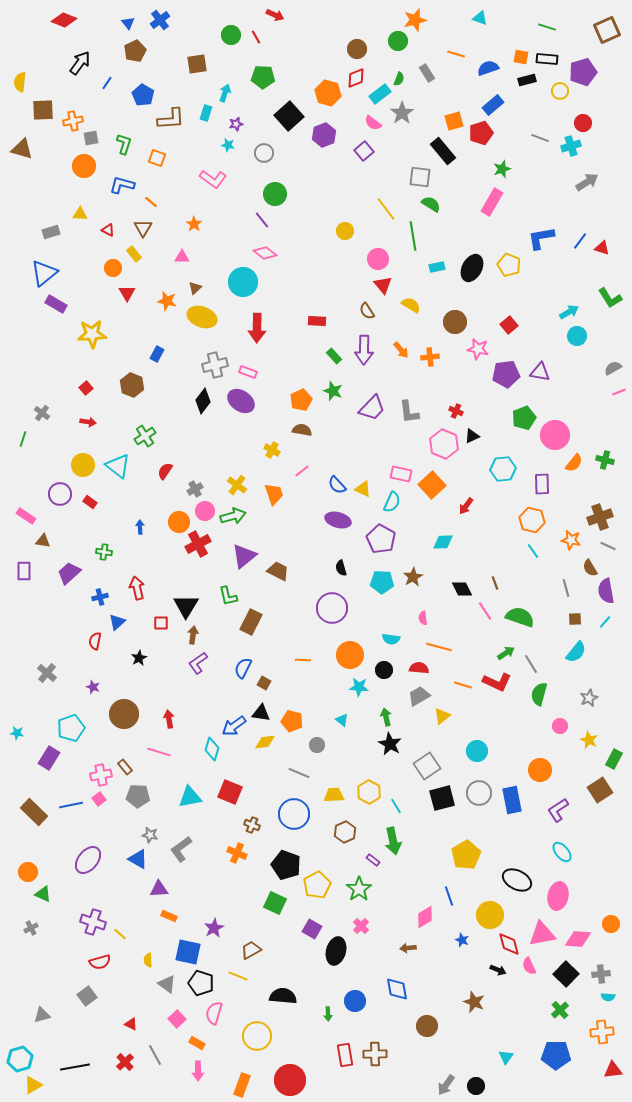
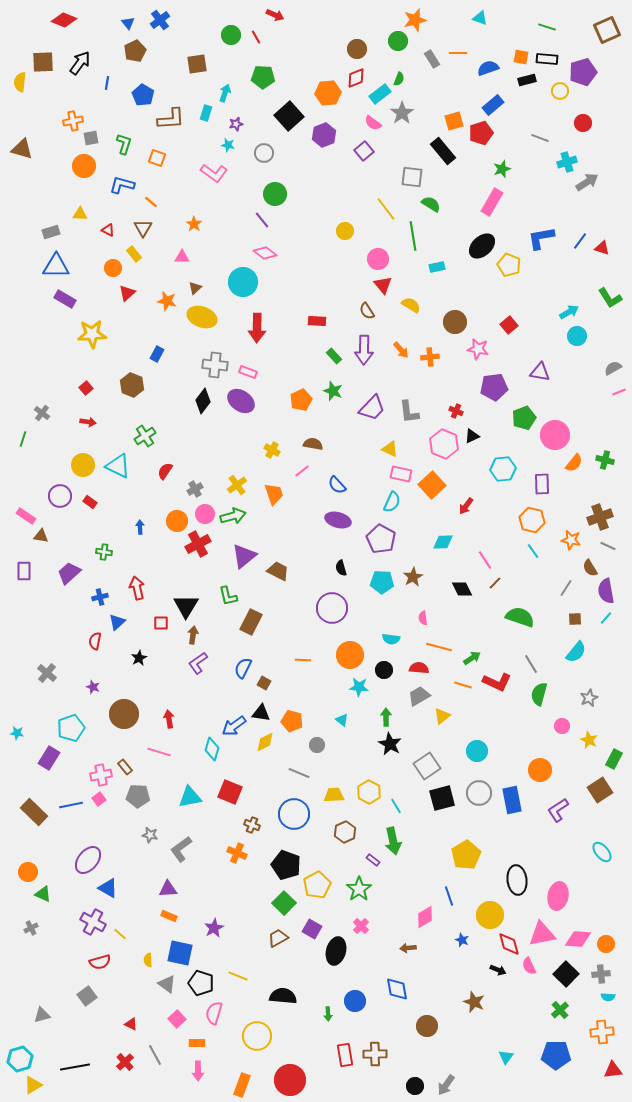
orange line at (456, 54): moved 2 px right, 1 px up; rotated 18 degrees counterclockwise
gray rectangle at (427, 73): moved 5 px right, 14 px up
blue line at (107, 83): rotated 24 degrees counterclockwise
orange hexagon at (328, 93): rotated 20 degrees counterclockwise
brown square at (43, 110): moved 48 px up
cyan cross at (571, 146): moved 4 px left, 16 px down
gray square at (420, 177): moved 8 px left
pink L-shape at (213, 179): moved 1 px right, 6 px up
black ellipse at (472, 268): moved 10 px right, 22 px up; rotated 20 degrees clockwise
blue triangle at (44, 273): moved 12 px right, 7 px up; rotated 40 degrees clockwise
red triangle at (127, 293): rotated 18 degrees clockwise
purple rectangle at (56, 304): moved 9 px right, 5 px up
gray cross at (215, 365): rotated 20 degrees clockwise
purple pentagon at (506, 374): moved 12 px left, 13 px down
brown semicircle at (302, 430): moved 11 px right, 14 px down
cyan triangle at (118, 466): rotated 12 degrees counterclockwise
yellow cross at (237, 485): rotated 18 degrees clockwise
yellow triangle at (363, 489): moved 27 px right, 40 px up
purple circle at (60, 494): moved 2 px down
pink circle at (205, 511): moved 3 px down
orange circle at (179, 522): moved 2 px left, 1 px up
brown triangle at (43, 541): moved 2 px left, 5 px up
brown line at (495, 583): rotated 64 degrees clockwise
gray line at (566, 588): rotated 48 degrees clockwise
pink line at (485, 611): moved 51 px up
cyan line at (605, 622): moved 1 px right, 4 px up
green arrow at (506, 653): moved 34 px left, 5 px down
green arrow at (386, 717): rotated 12 degrees clockwise
pink circle at (560, 726): moved 2 px right
yellow diamond at (265, 742): rotated 20 degrees counterclockwise
cyan ellipse at (562, 852): moved 40 px right
blue triangle at (138, 859): moved 30 px left, 29 px down
black ellipse at (517, 880): rotated 56 degrees clockwise
purple triangle at (159, 889): moved 9 px right
green square at (275, 903): moved 9 px right; rotated 20 degrees clockwise
purple cross at (93, 922): rotated 10 degrees clockwise
orange circle at (611, 924): moved 5 px left, 20 px down
brown trapezoid at (251, 950): moved 27 px right, 12 px up
blue square at (188, 952): moved 8 px left, 1 px down
orange rectangle at (197, 1043): rotated 28 degrees counterclockwise
black circle at (476, 1086): moved 61 px left
